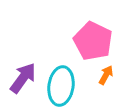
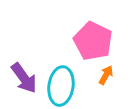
purple arrow: moved 1 px right; rotated 108 degrees clockwise
